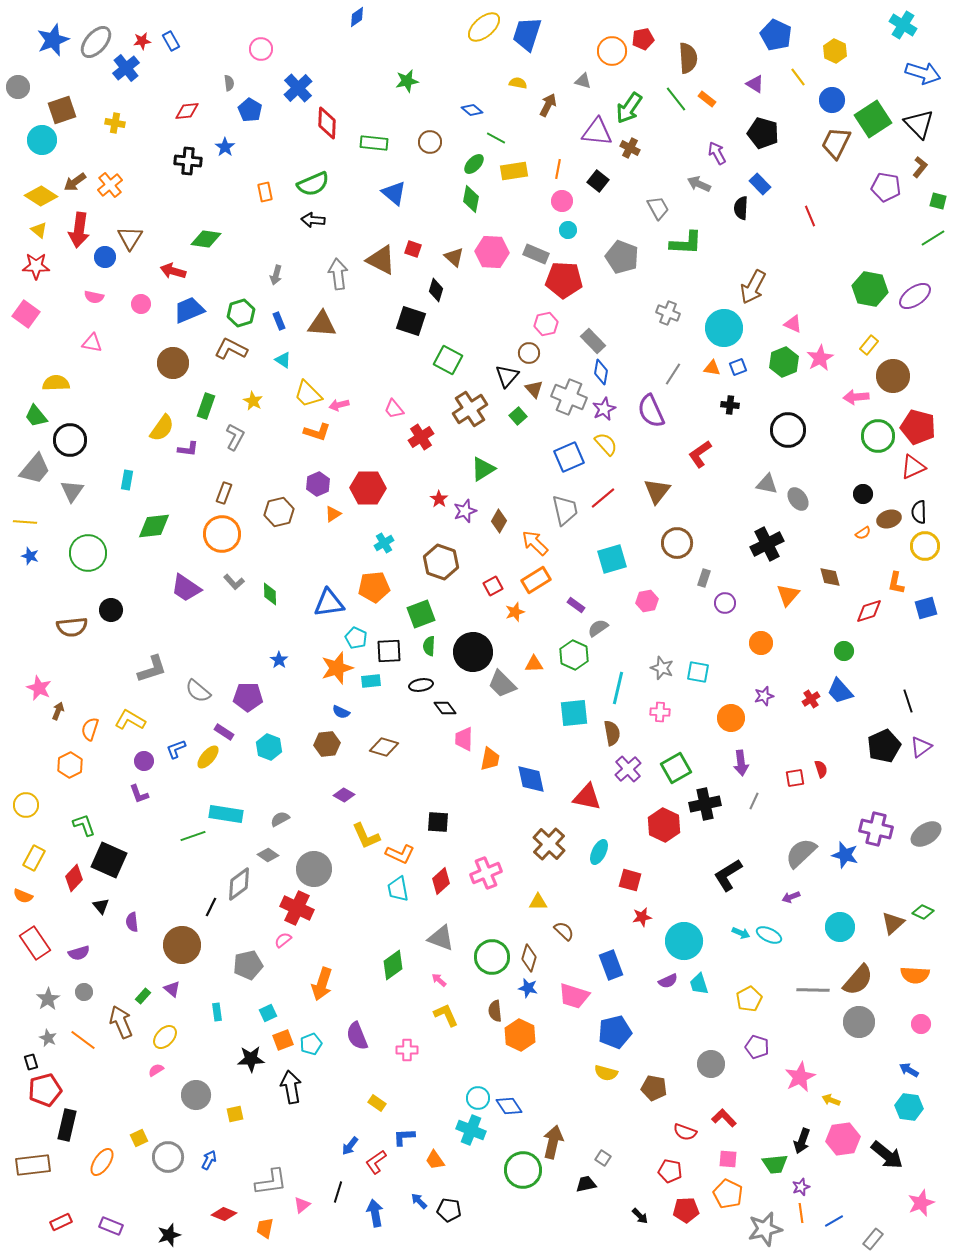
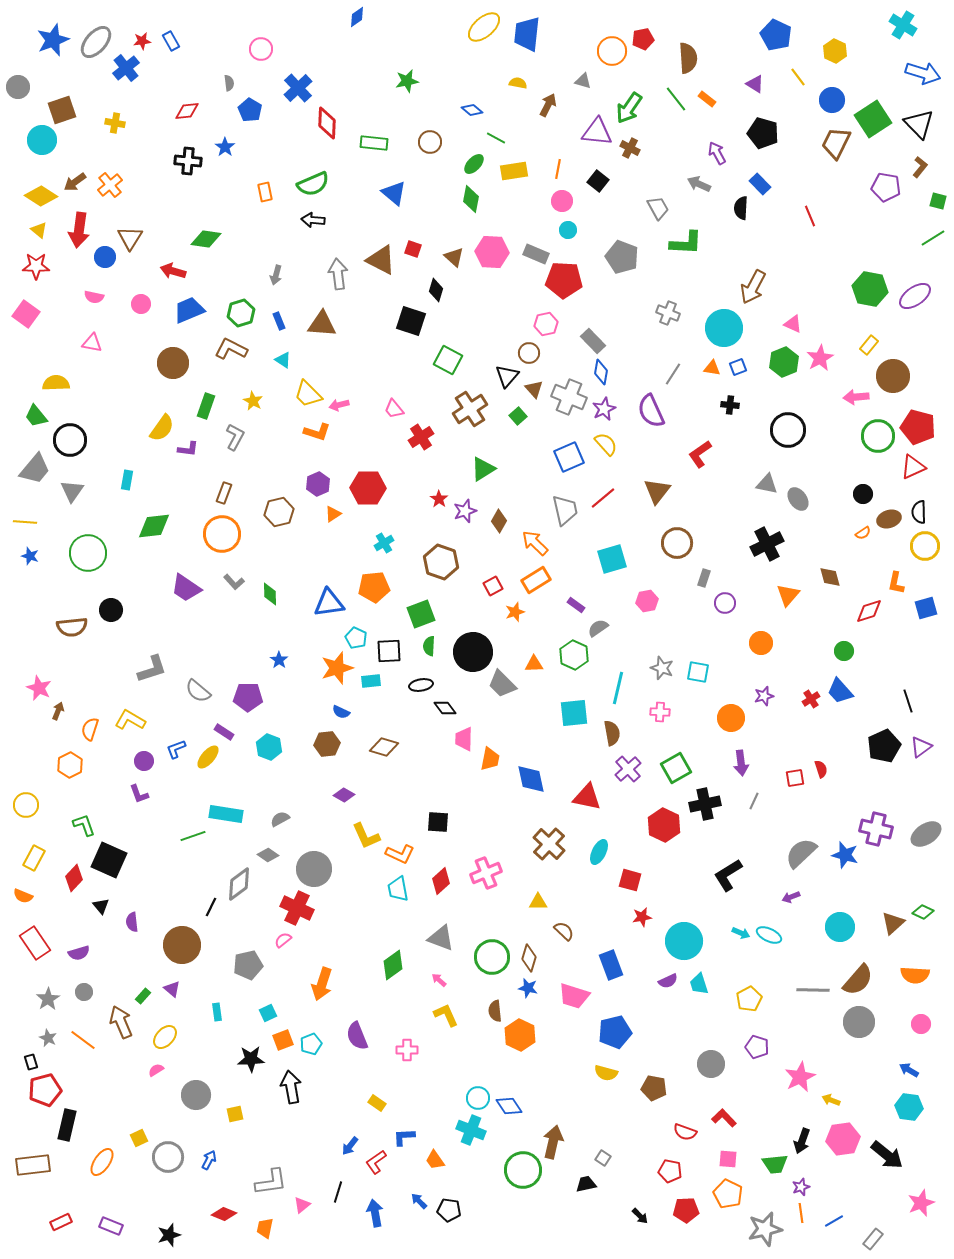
blue trapezoid at (527, 34): rotated 12 degrees counterclockwise
